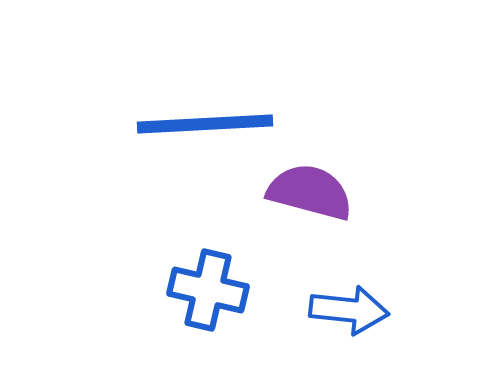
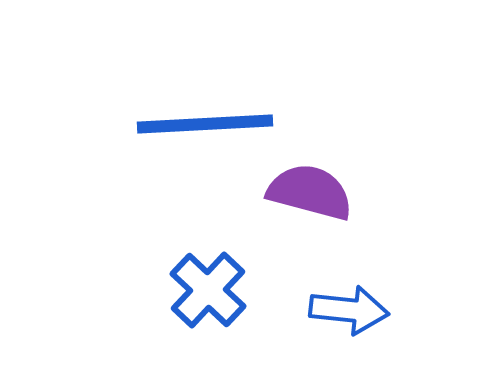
blue cross: rotated 30 degrees clockwise
